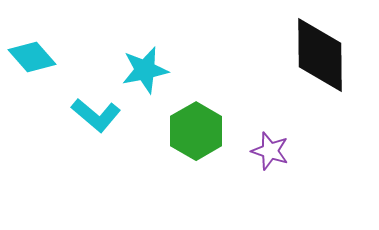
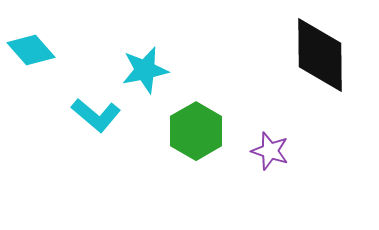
cyan diamond: moved 1 px left, 7 px up
